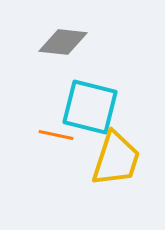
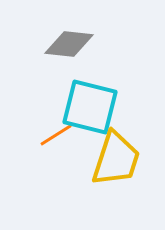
gray diamond: moved 6 px right, 2 px down
orange line: rotated 44 degrees counterclockwise
